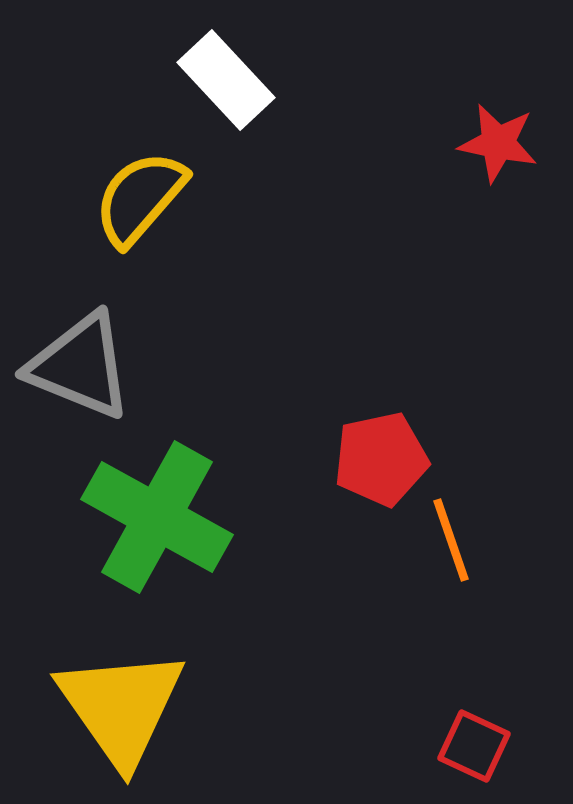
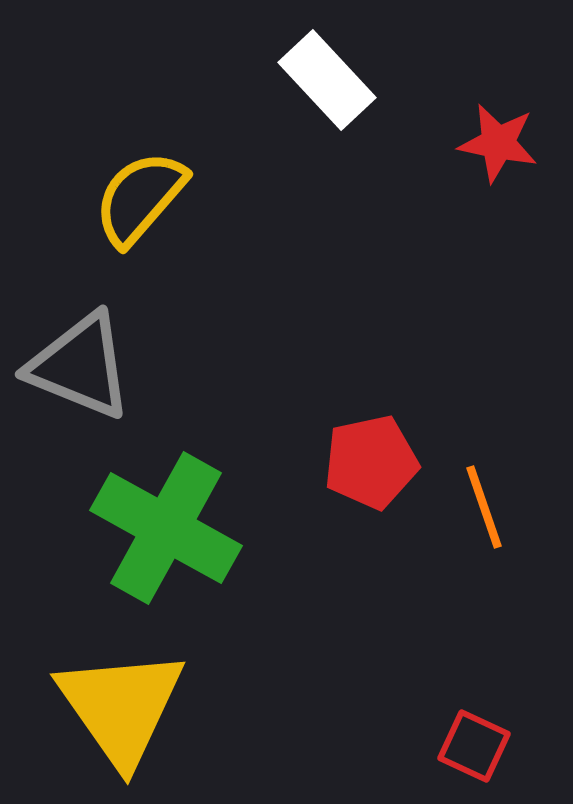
white rectangle: moved 101 px right
red pentagon: moved 10 px left, 3 px down
green cross: moved 9 px right, 11 px down
orange line: moved 33 px right, 33 px up
